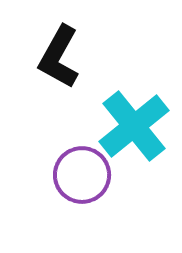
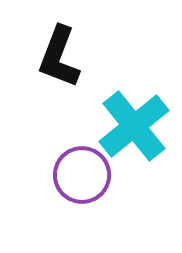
black L-shape: rotated 8 degrees counterclockwise
